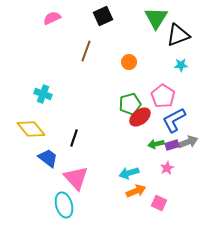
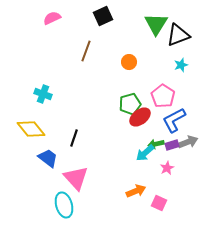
green triangle: moved 6 px down
cyan star: rotated 16 degrees counterclockwise
cyan arrow: moved 16 px right, 20 px up; rotated 24 degrees counterclockwise
